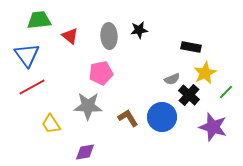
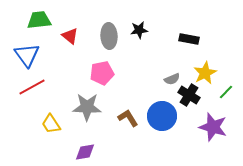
black rectangle: moved 2 px left, 8 px up
pink pentagon: moved 1 px right
black cross: rotated 10 degrees counterclockwise
gray star: moved 1 px left, 1 px down
blue circle: moved 1 px up
